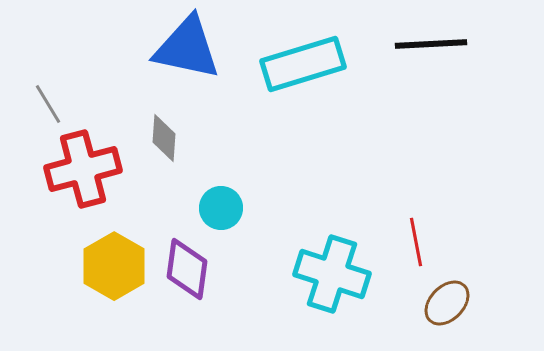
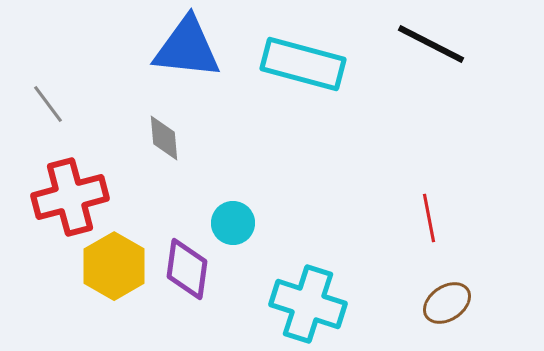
black line: rotated 30 degrees clockwise
blue triangle: rotated 6 degrees counterclockwise
cyan rectangle: rotated 32 degrees clockwise
gray line: rotated 6 degrees counterclockwise
gray diamond: rotated 9 degrees counterclockwise
red cross: moved 13 px left, 28 px down
cyan circle: moved 12 px right, 15 px down
red line: moved 13 px right, 24 px up
cyan cross: moved 24 px left, 30 px down
brown ellipse: rotated 12 degrees clockwise
